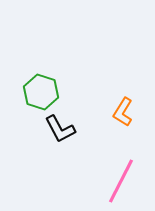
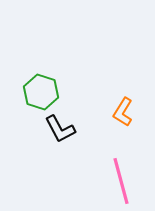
pink line: rotated 42 degrees counterclockwise
